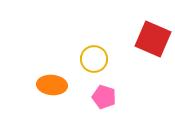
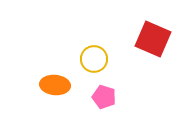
orange ellipse: moved 3 px right
